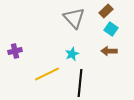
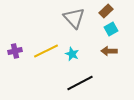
cyan square: rotated 24 degrees clockwise
cyan star: rotated 24 degrees counterclockwise
yellow line: moved 1 px left, 23 px up
black line: rotated 56 degrees clockwise
